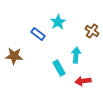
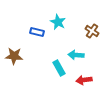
cyan star: rotated 14 degrees counterclockwise
blue rectangle: moved 1 px left, 2 px up; rotated 24 degrees counterclockwise
cyan arrow: rotated 91 degrees counterclockwise
red arrow: moved 1 px right, 1 px up
